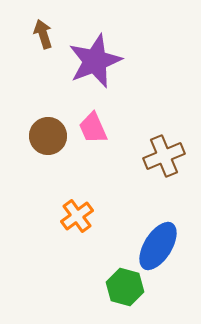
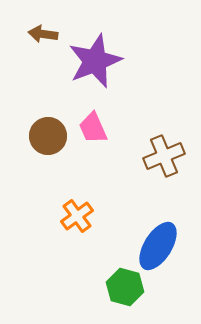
brown arrow: rotated 64 degrees counterclockwise
